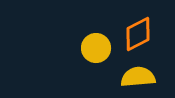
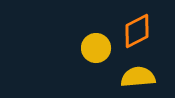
orange diamond: moved 1 px left, 3 px up
